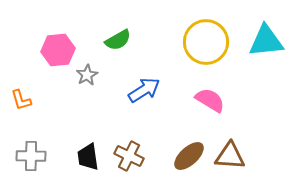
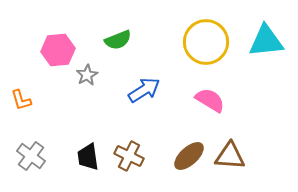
green semicircle: rotated 8 degrees clockwise
gray cross: rotated 36 degrees clockwise
